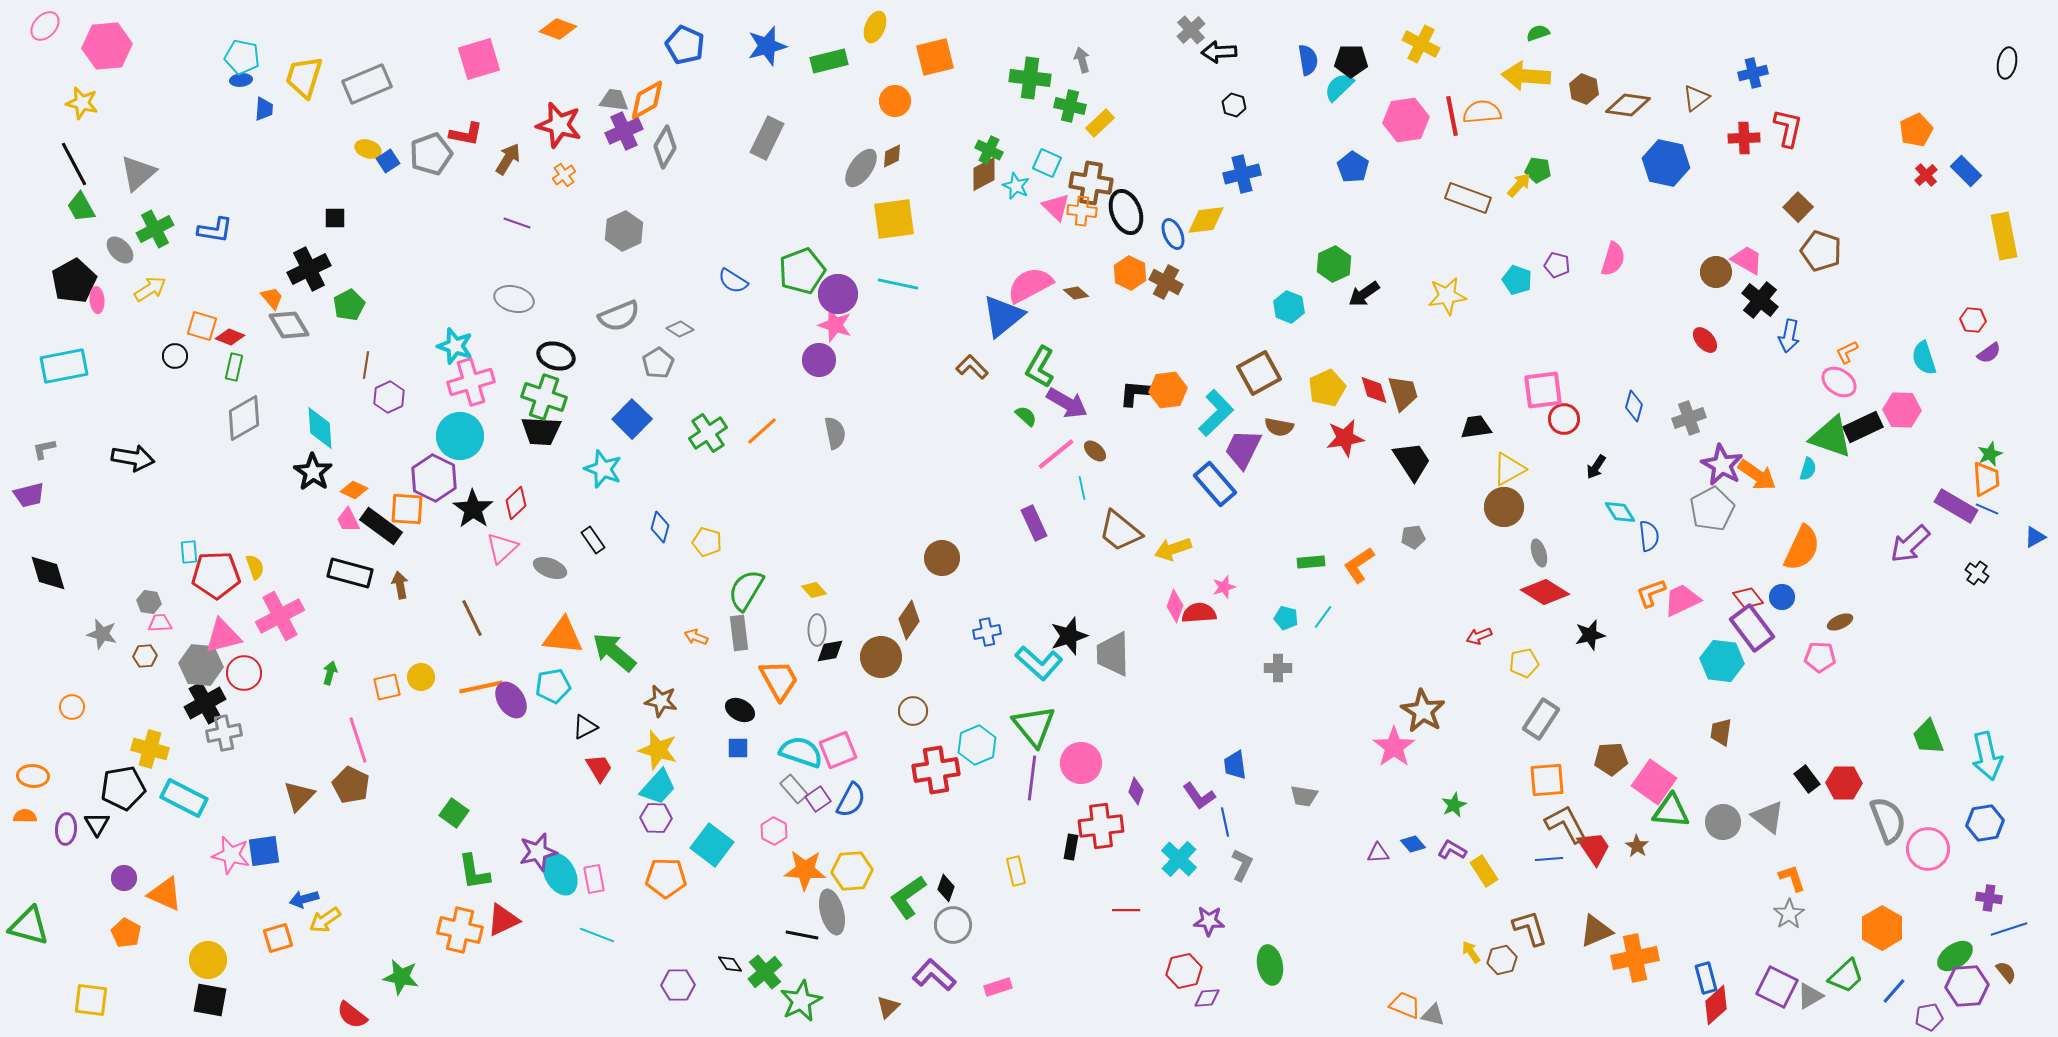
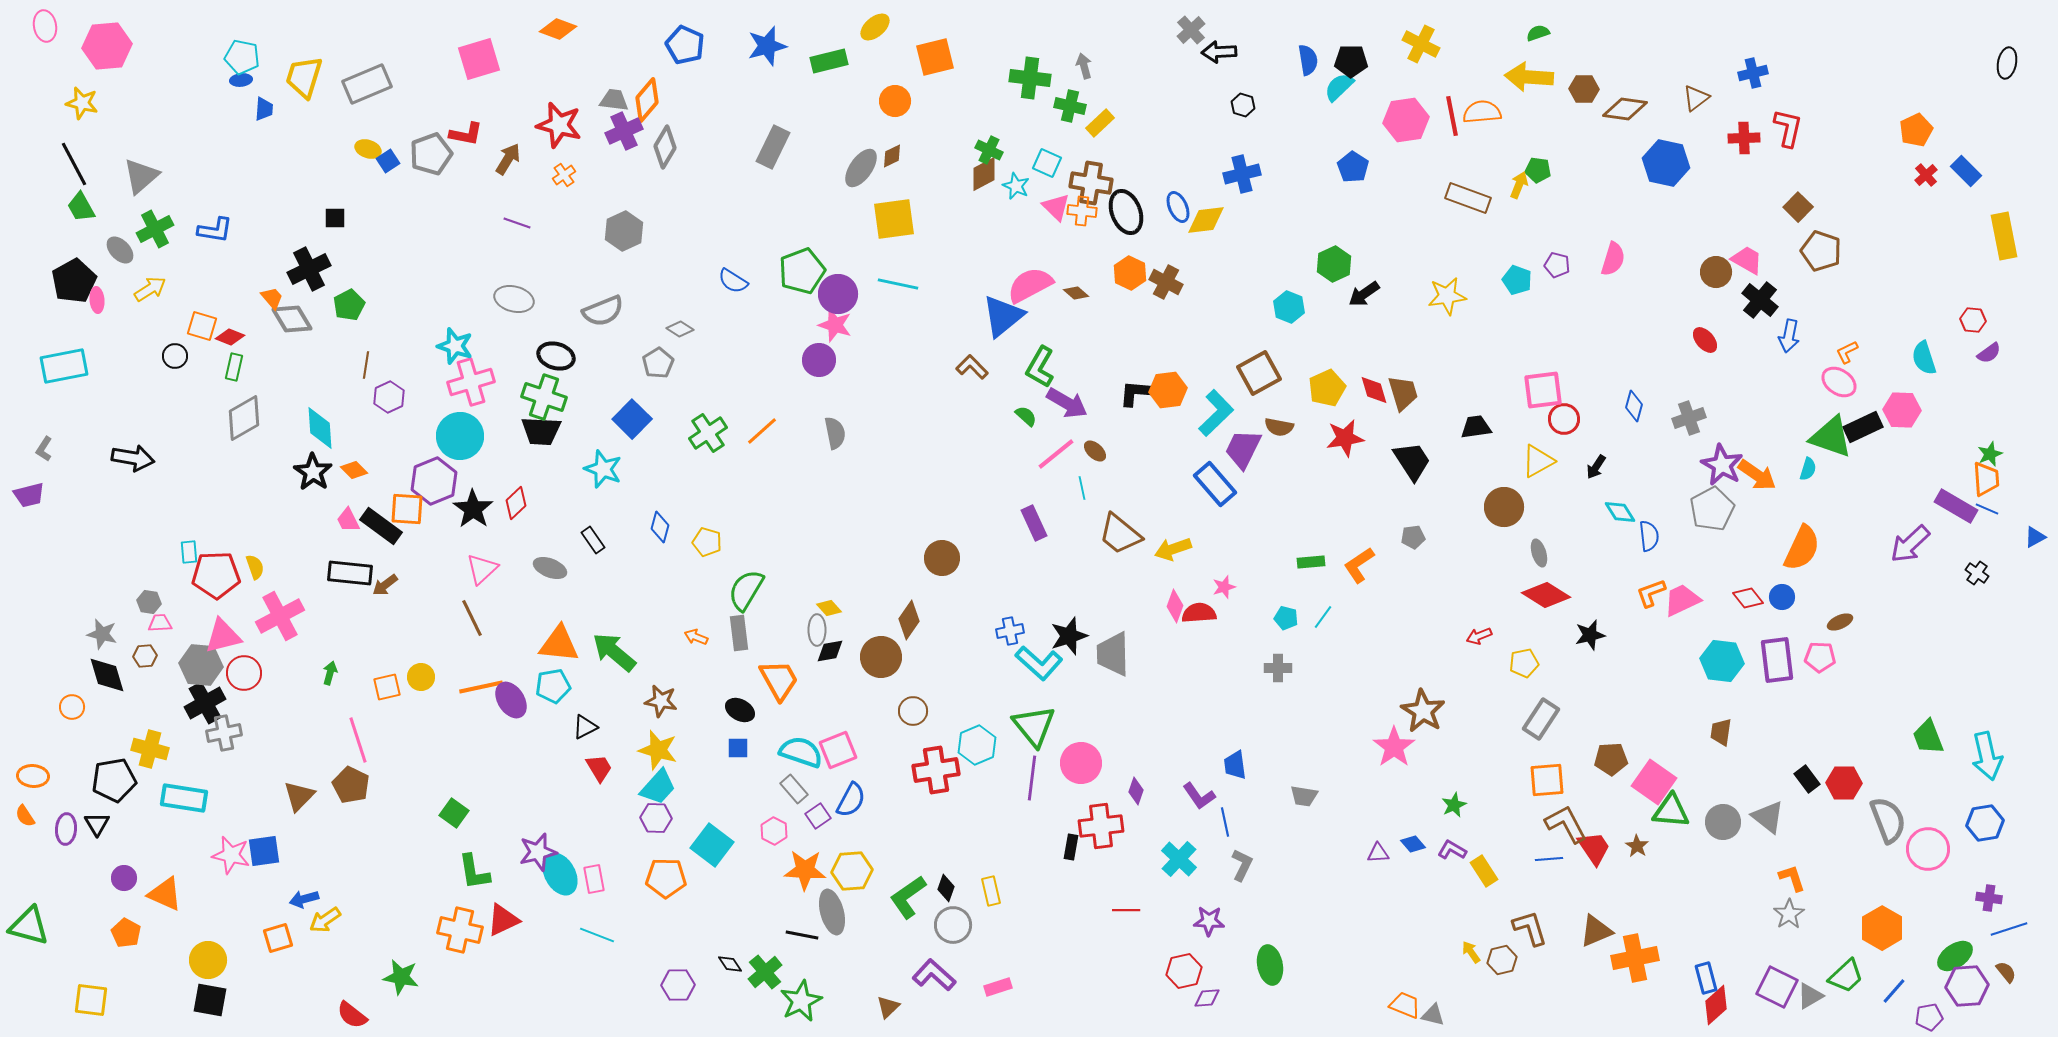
pink ellipse at (45, 26): rotated 52 degrees counterclockwise
yellow ellipse at (875, 27): rotated 28 degrees clockwise
gray arrow at (1082, 60): moved 2 px right, 6 px down
yellow arrow at (1526, 76): moved 3 px right, 1 px down
brown hexagon at (1584, 89): rotated 20 degrees counterclockwise
orange diamond at (647, 100): rotated 21 degrees counterclockwise
black hexagon at (1234, 105): moved 9 px right
brown diamond at (1628, 105): moved 3 px left, 4 px down
gray rectangle at (767, 138): moved 6 px right, 9 px down
gray triangle at (138, 173): moved 3 px right, 3 px down
yellow arrow at (1519, 185): rotated 20 degrees counterclockwise
blue ellipse at (1173, 234): moved 5 px right, 27 px up
gray semicircle at (619, 316): moved 16 px left, 5 px up
gray diamond at (289, 325): moved 3 px right, 6 px up
gray L-shape at (44, 449): rotated 45 degrees counterclockwise
yellow triangle at (1509, 469): moved 29 px right, 8 px up
purple hexagon at (434, 478): moved 3 px down; rotated 12 degrees clockwise
orange diamond at (354, 490): moved 20 px up; rotated 20 degrees clockwise
brown trapezoid at (1120, 531): moved 3 px down
pink triangle at (502, 548): moved 20 px left, 21 px down
black diamond at (48, 573): moved 59 px right, 102 px down
black rectangle at (350, 573): rotated 9 degrees counterclockwise
brown arrow at (400, 585): moved 15 px left; rotated 116 degrees counterclockwise
yellow diamond at (814, 590): moved 15 px right, 18 px down
red diamond at (1545, 592): moved 1 px right, 3 px down
purple rectangle at (1752, 628): moved 25 px right, 32 px down; rotated 30 degrees clockwise
blue cross at (987, 632): moved 23 px right, 1 px up
orange triangle at (563, 636): moved 4 px left, 8 px down
black pentagon at (123, 788): moved 9 px left, 8 px up
cyan rectangle at (184, 798): rotated 18 degrees counterclockwise
purple square at (818, 799): moved 17 px down
orange semicircle at (25, 816): rotated 125 degrees counterclockwise
yellow rectangle at (1016, 871): moved 25 px left, 20 px down
